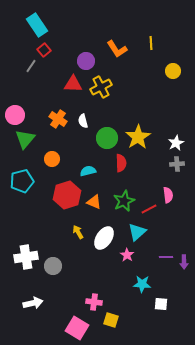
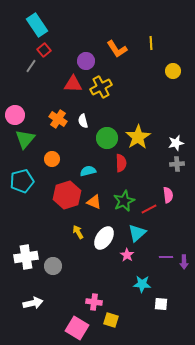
white star: rotated 14 degrees clockwise
cyan triangle: moved 1 px down
